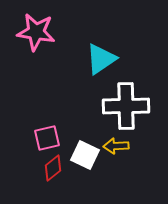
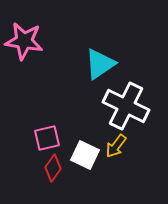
pink star: moved 12 px left, 9 px down
cyan triangle: moved 1 px left, 5 px down
white cross: rotated 27 degrees clockwise
yellow arrow: rotated 50 degrees counterclockwise
red diamond: rotated 16 degrees counterclockwise
